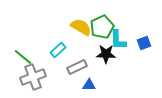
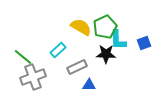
green pentagon: moved 3 px right
